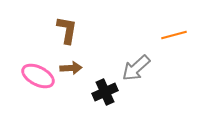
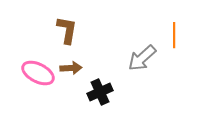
orange line: rotated 75 degrees counterclockwise
gray arrow: moved 6 px right, 10 px up
pink ellipse: moved 3 px up
black cross: moved 5 px left
